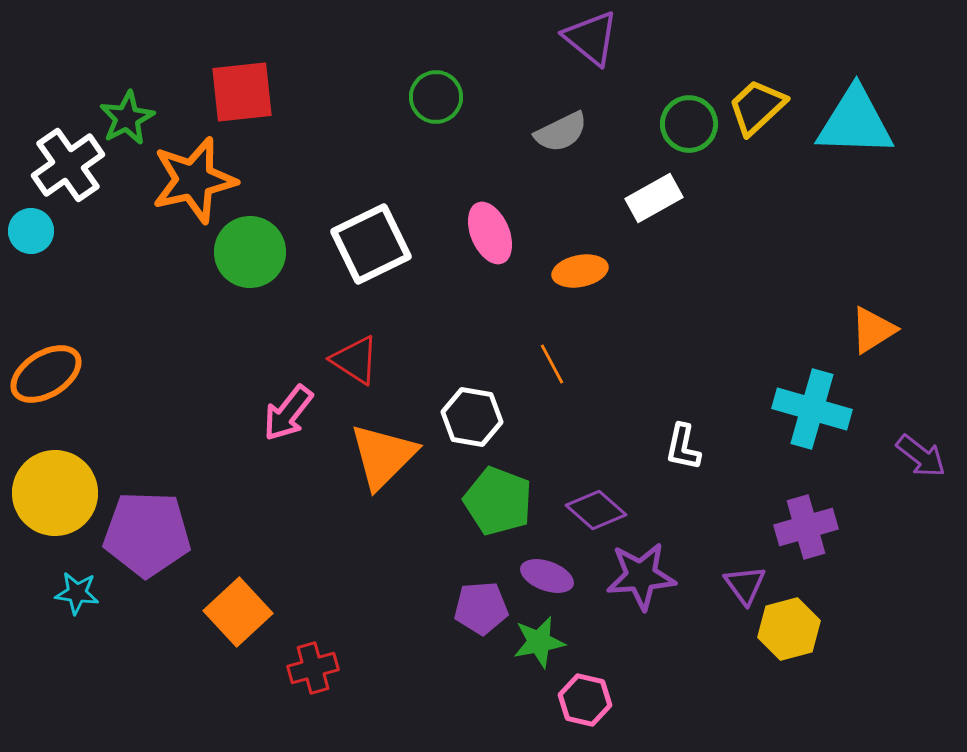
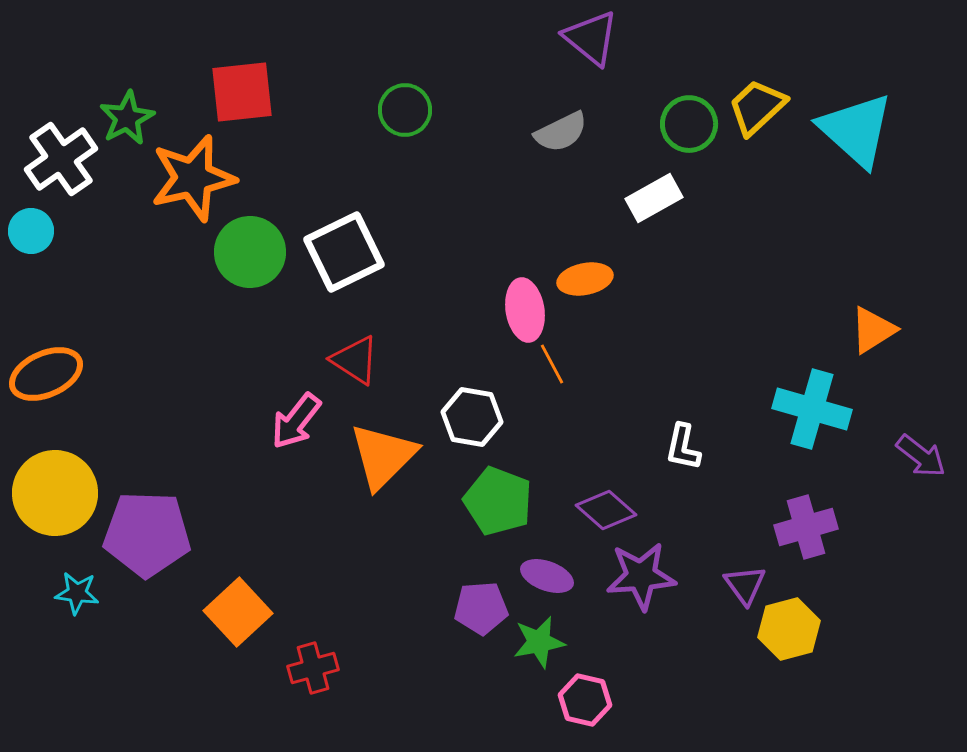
green circle at (436, 97): moved 31 px left, 13 px down
cyan triangle at (855, 122): moved 1 px right, 8 px down; rotated 40 degrees clockwise
white cross at (68, 165): moved 7 px left, 6 px up
orange star at (194, 180): moved 1 px left, 2 px up
pink ellipse at (490, 233): moved 35 px right, 77 px down; rotated 14 degrees clockwise
white square at (371, 244): moved 27 px left, 8 px down
orange ellipse at (580, 271): moved 5 px right, 8 px down
orange ellipse at (46, 374): rotated 8 degrees clockwise
pink arrow at (288, 413): moved 8 px right, 8 px down
purple diamond at (596, 510): moved 10 px right
